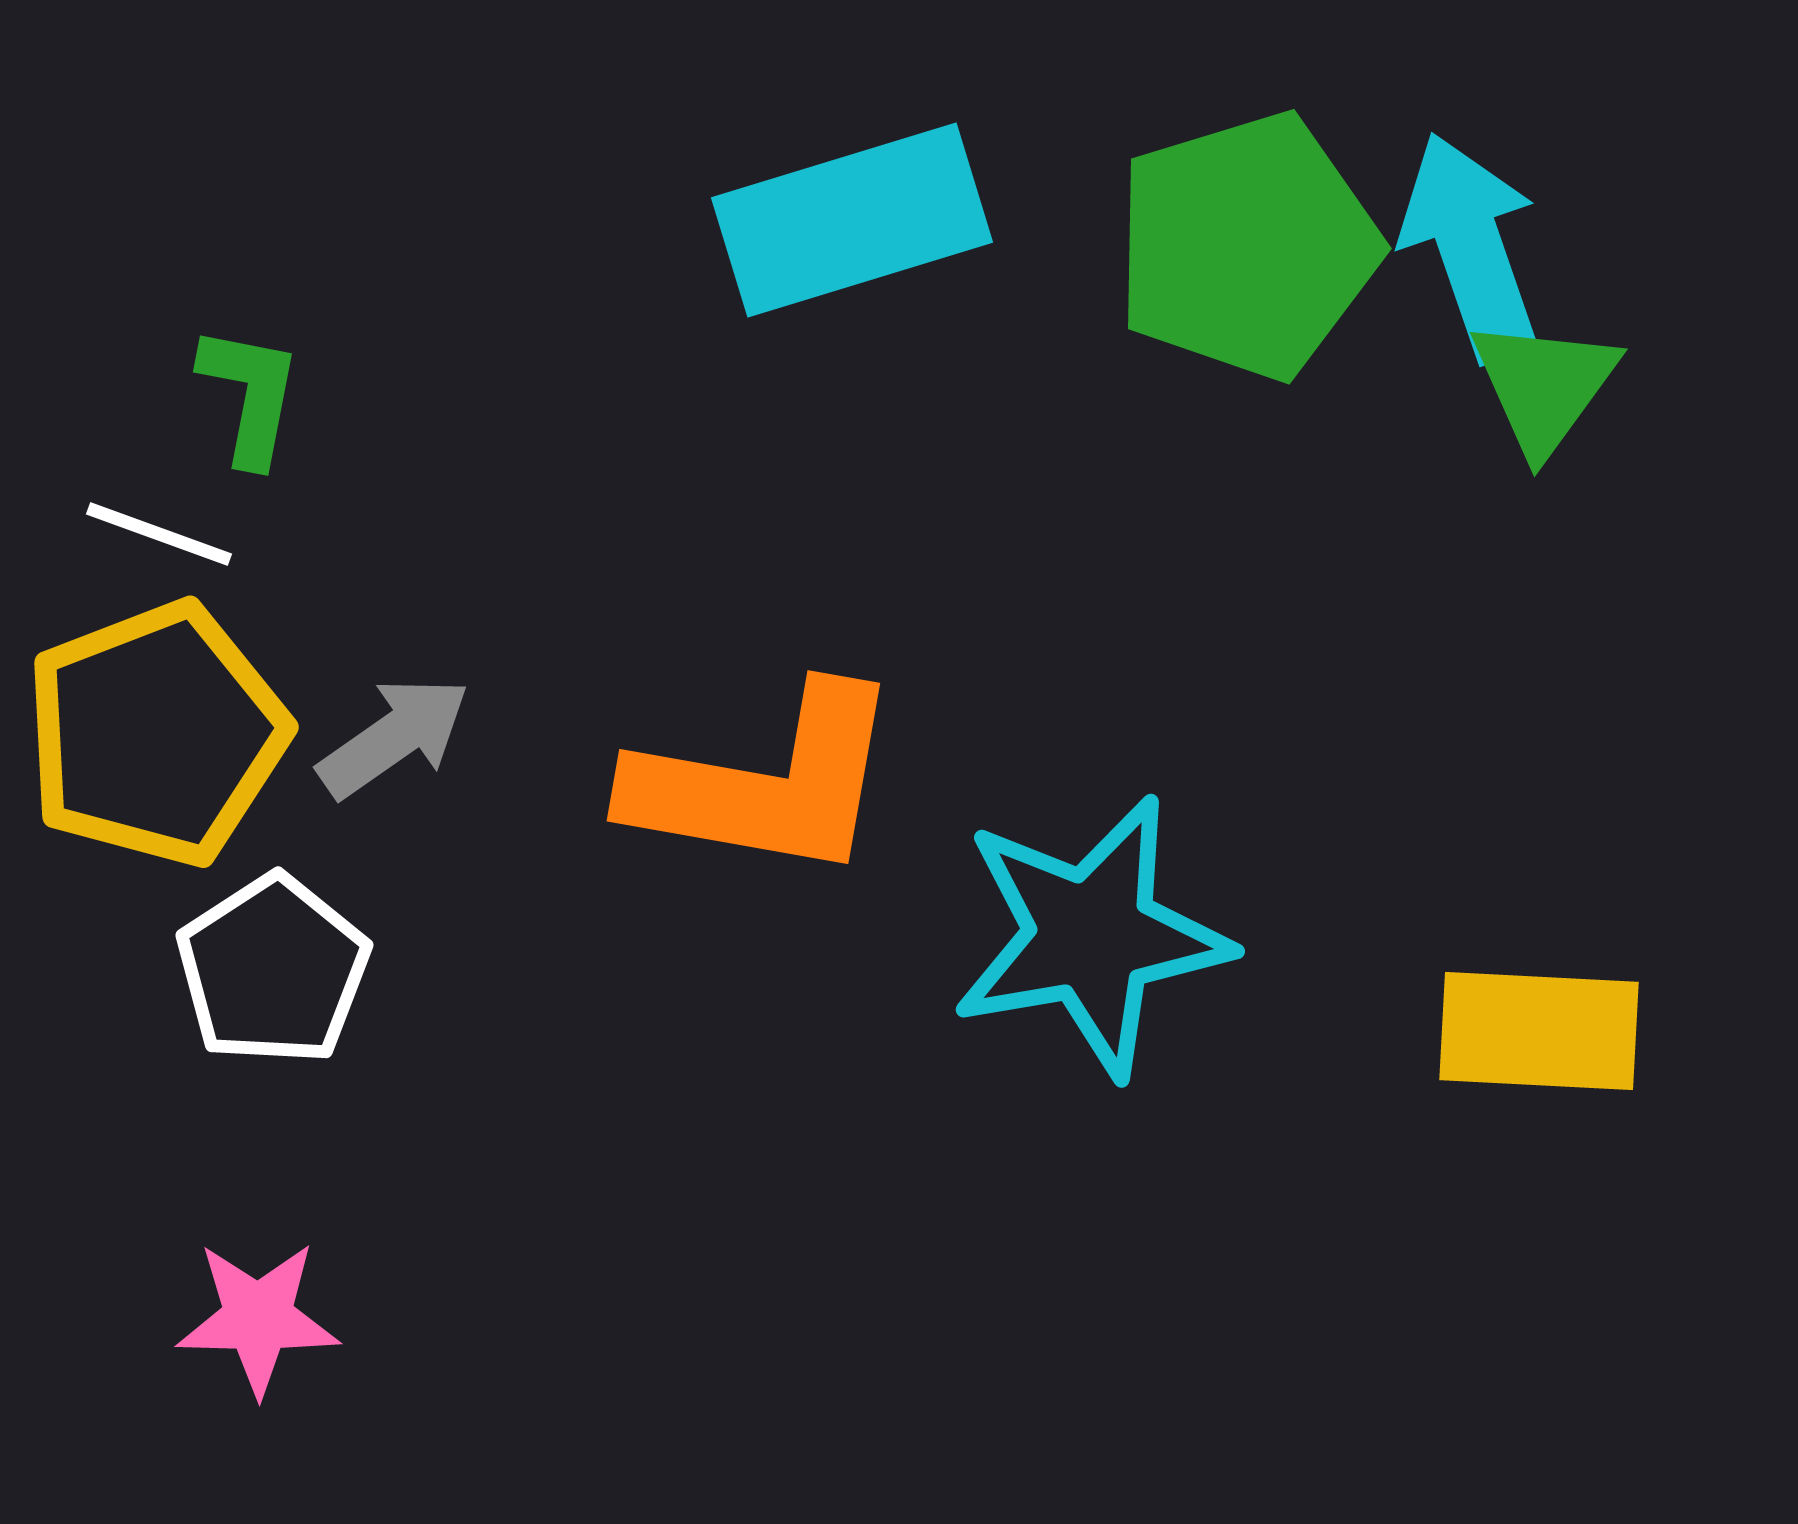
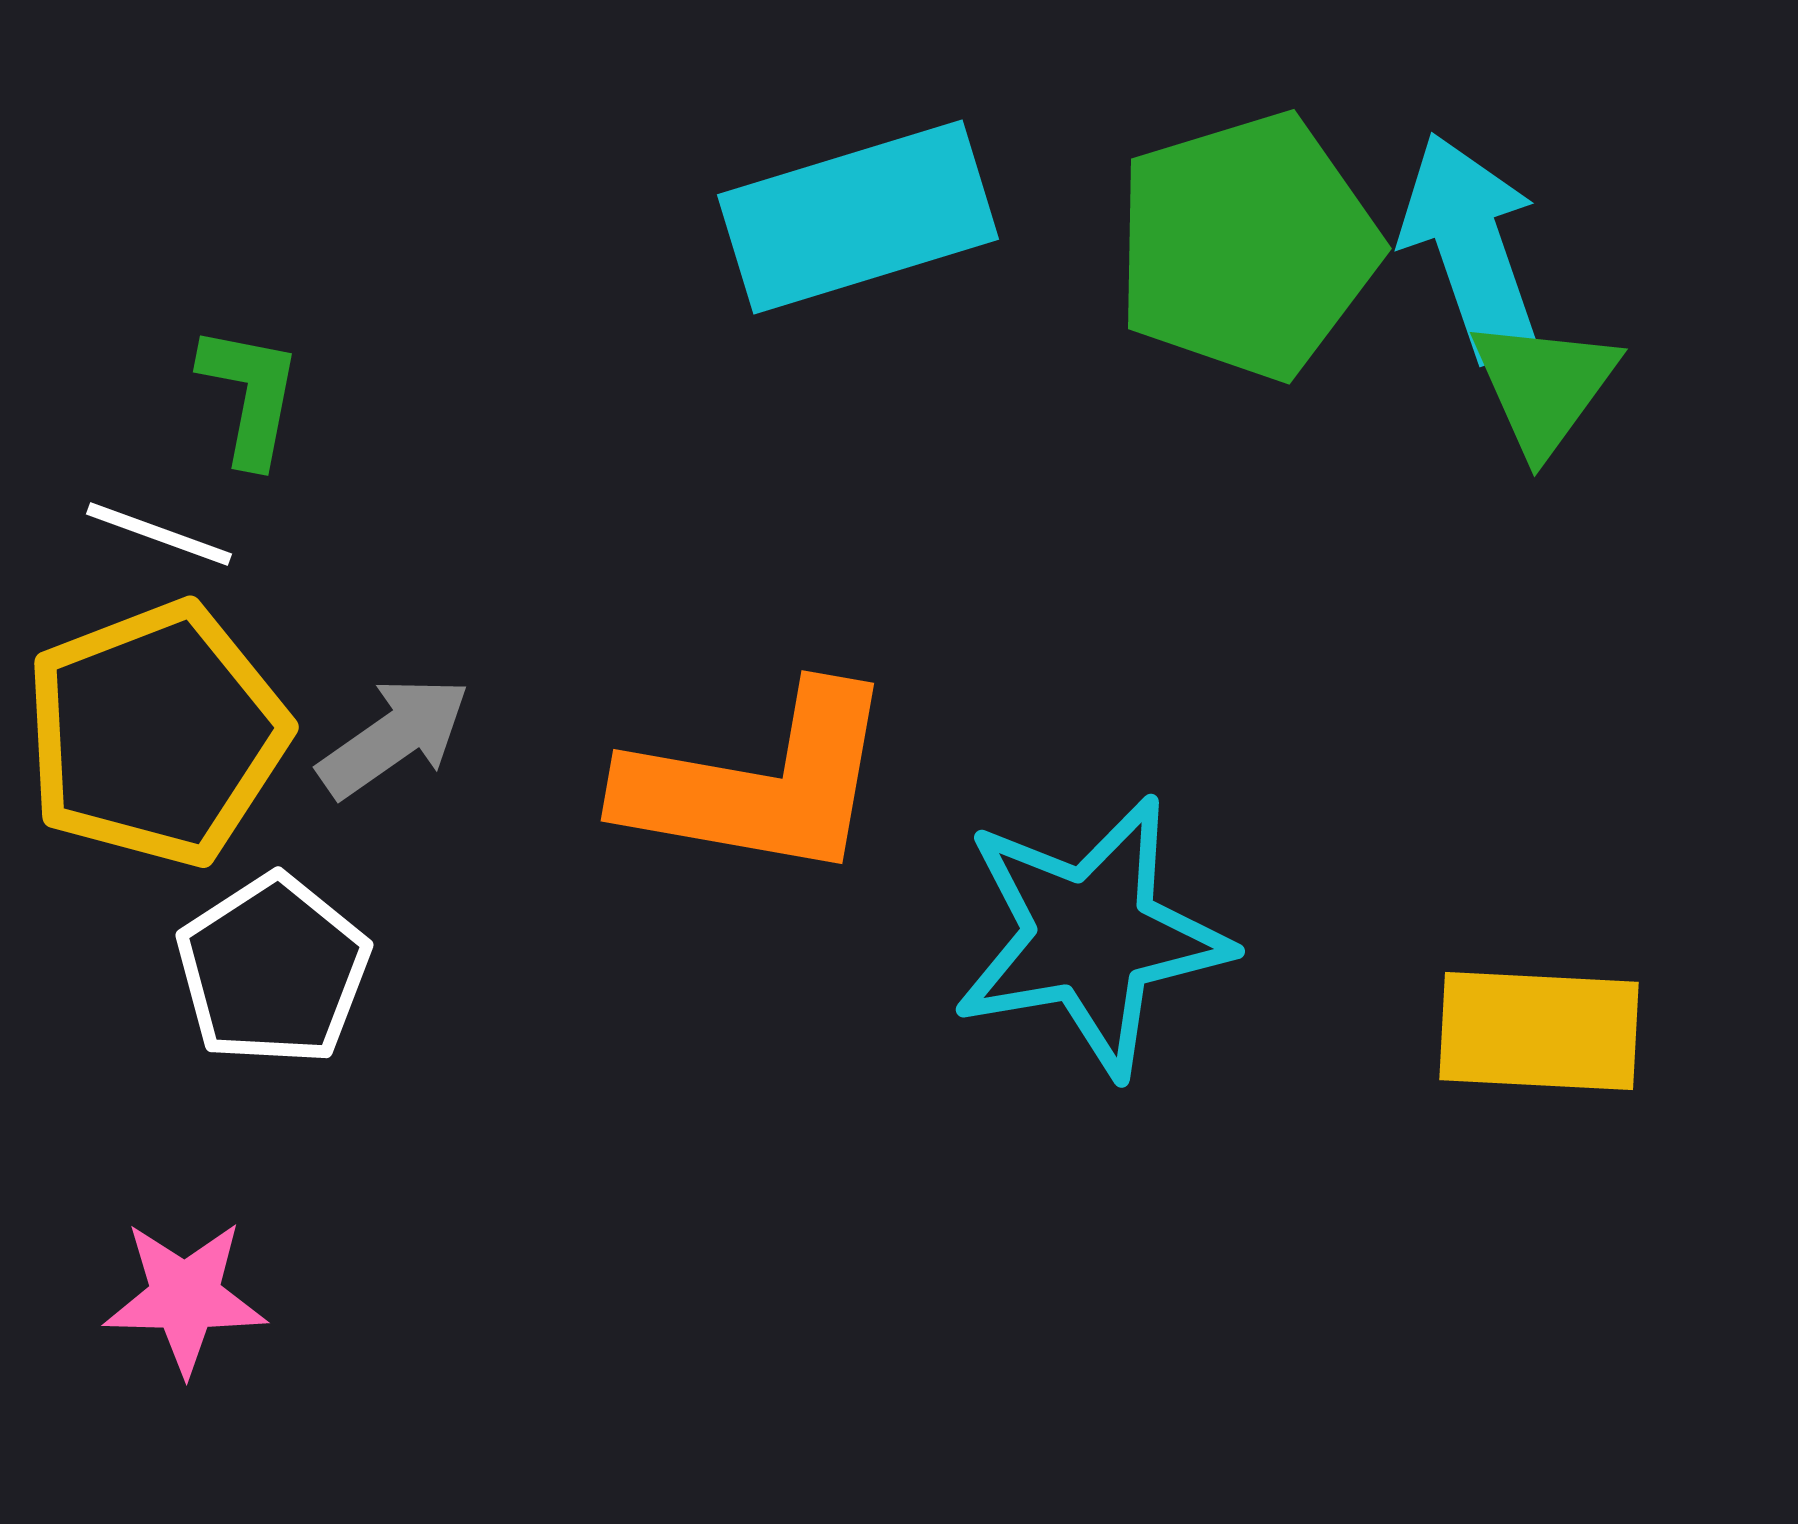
cyan rectangle: moved 6 px right, 3 px up
orange L-shape: moved 6 px left
pink star: moved 73 px left, 21 px up
